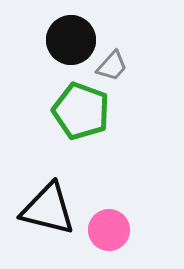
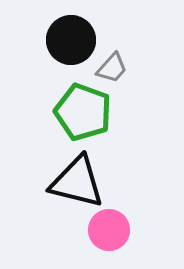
gray trapezoid: moved 2 px down
green pentagon: moved 2 px right, 1 px down
black triangle: moved 29 px right, 27 px up
